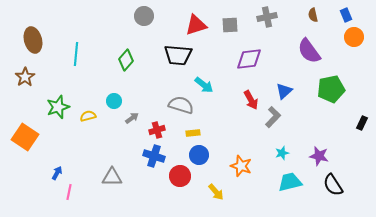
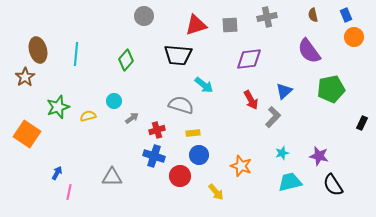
brown ellipse: moved 5 px right, 10 px down
orange square: moved 2 px right, 3 px up
